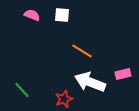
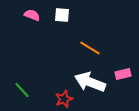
orange line: moved 8 px right, 3 px up
